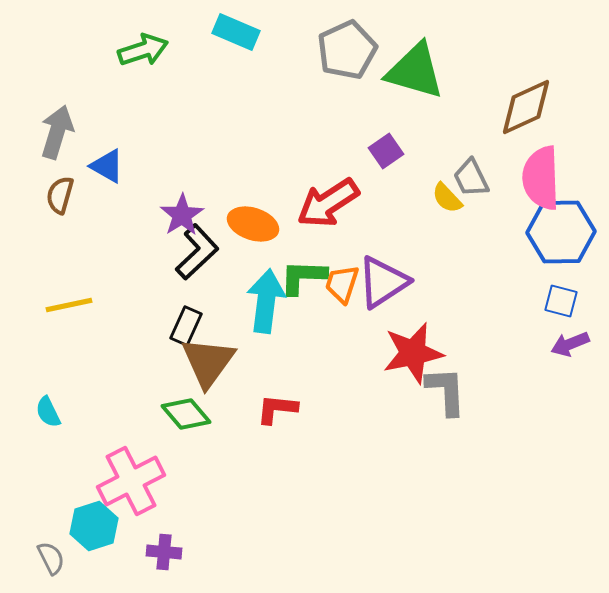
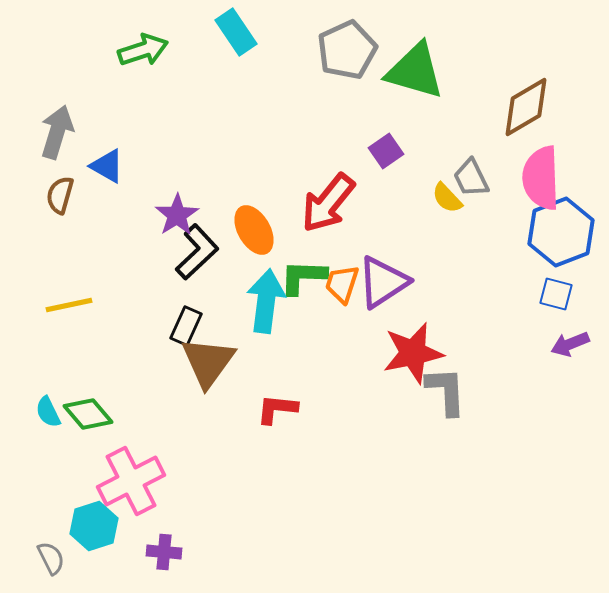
cyan rectangle: rotated 33 degrees clockwise
brown diamond: rotated 6 degrees counterclockwise
red arrow: rotated 18 degrees counterclockwise
purple star: moved 5 px left
orange ellipse: moved 1 px right, 6 px down; rotated 42 degrees clockwise
blue hexagon: rotated 20 degrees counterclockwise
blue square: moved 5 px left, 7 px up
green diamond: moved 98 px left
